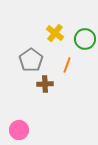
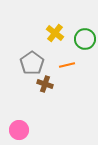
gray pentagon: moved 1 px right, 3 px down
orange line: rotated 56 degrees clockwise
brown cross: rotated 21 degrees clockwise
